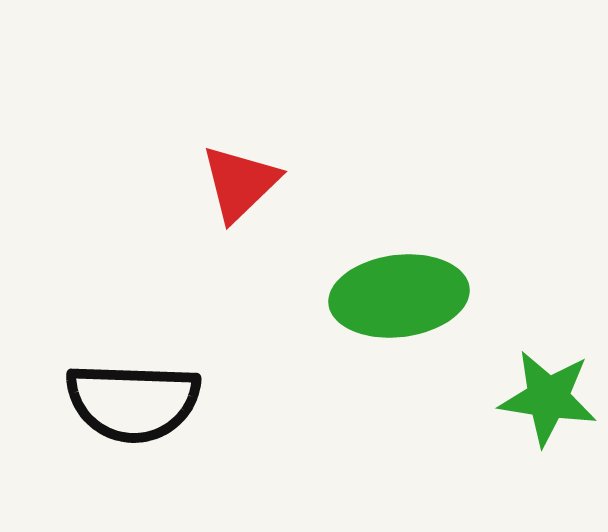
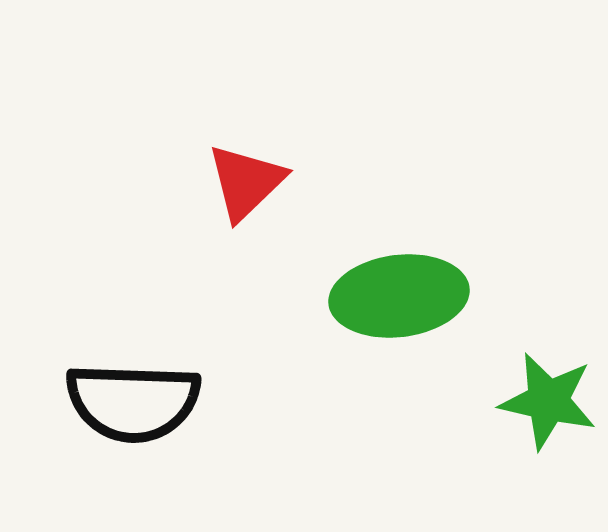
red triangle: moved 6 px right, 1 px up
green star: moved 3 px down; rotated 4 degrees clockwise
